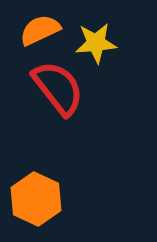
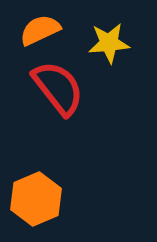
yellow star: moved 13 px right
orange hexagon: rotated 12 degrees clockwise
